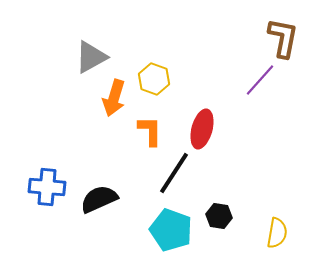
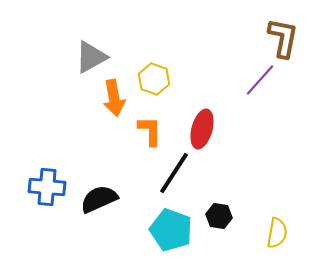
orange arrow: rotated 27 degrees counterclockwise
